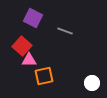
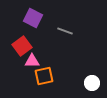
red square: rotated 12 degrees clockwise
pink triangle: moved 3 px right, 1 px down
